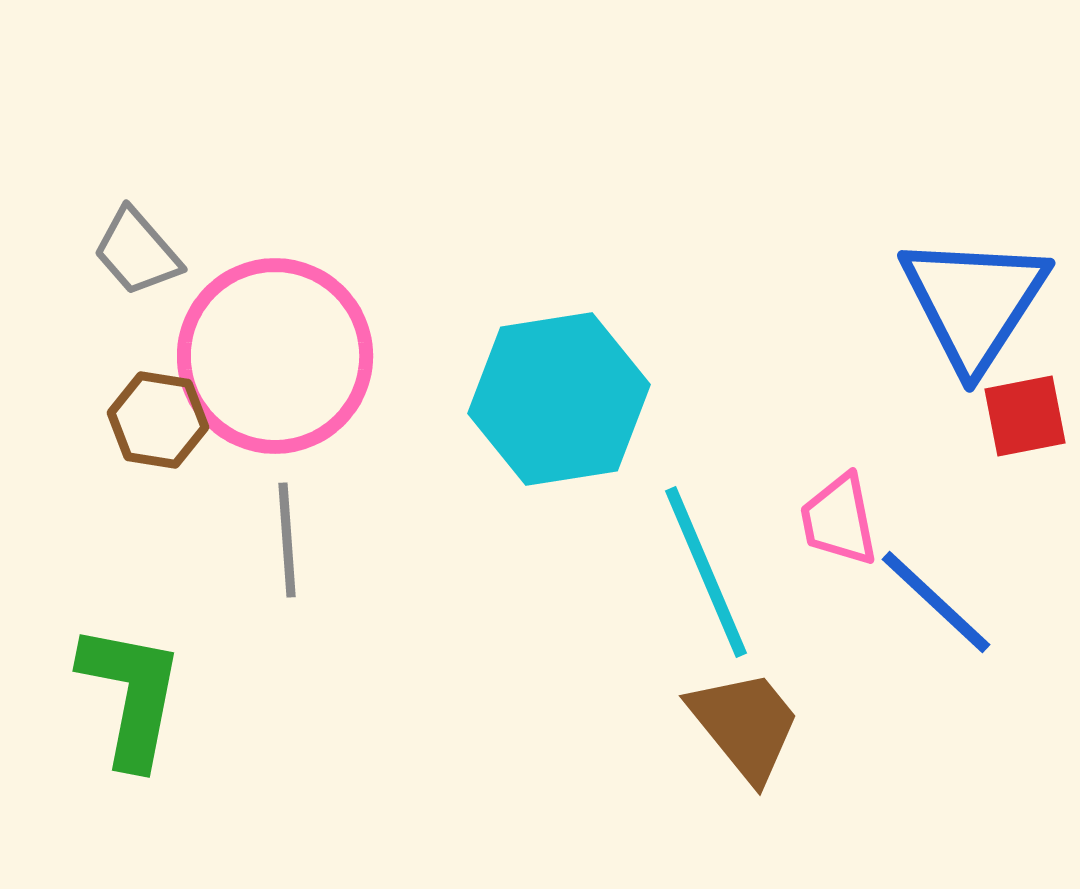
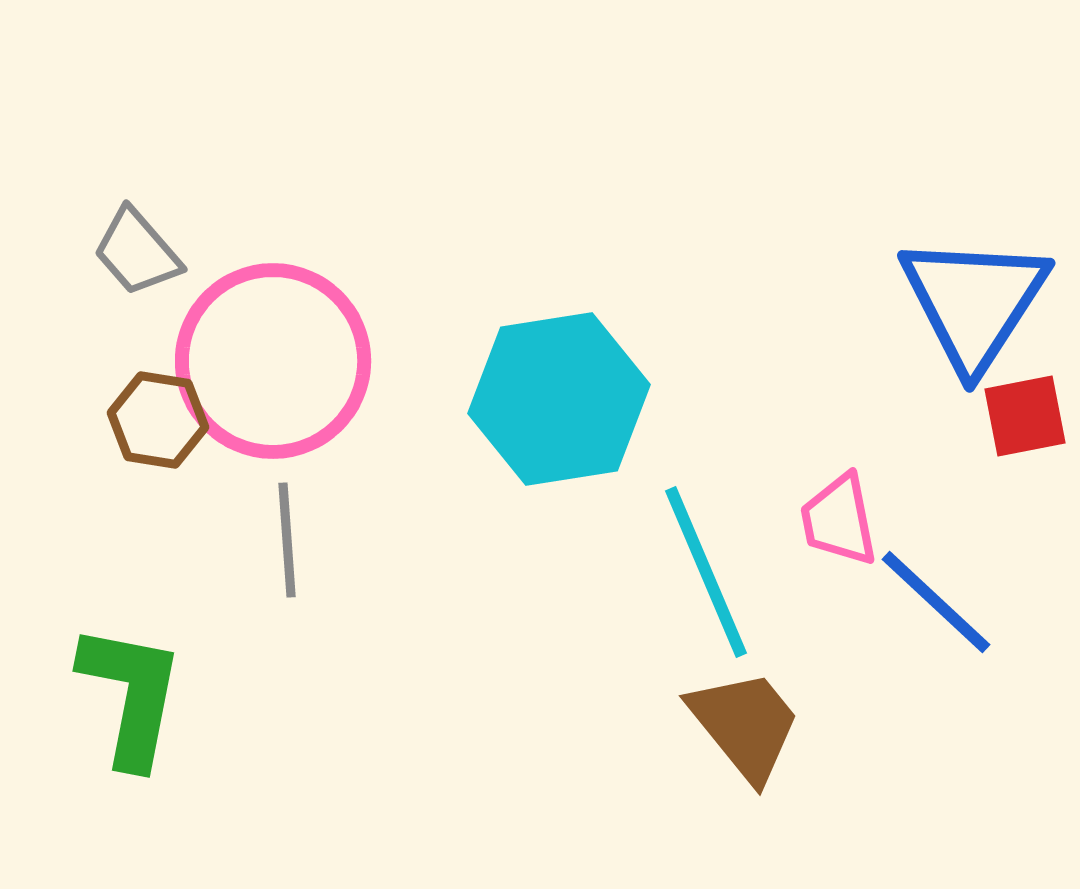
pink circle: moved 2 px left, 5 px down
